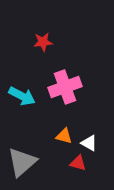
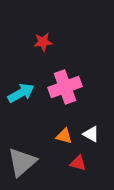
cyan arrow: moved 1 px left, 3 px up; rotated 56 degrees counterclockwise
white triangle: moved 2 px right, 9 px up
